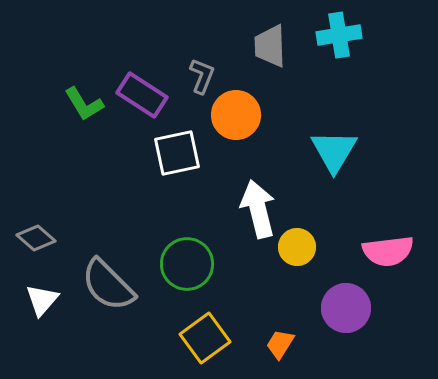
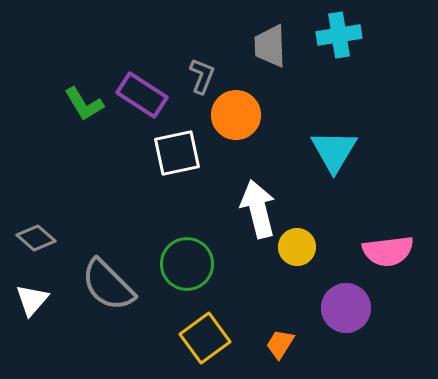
white triangle: moved 10 px left
